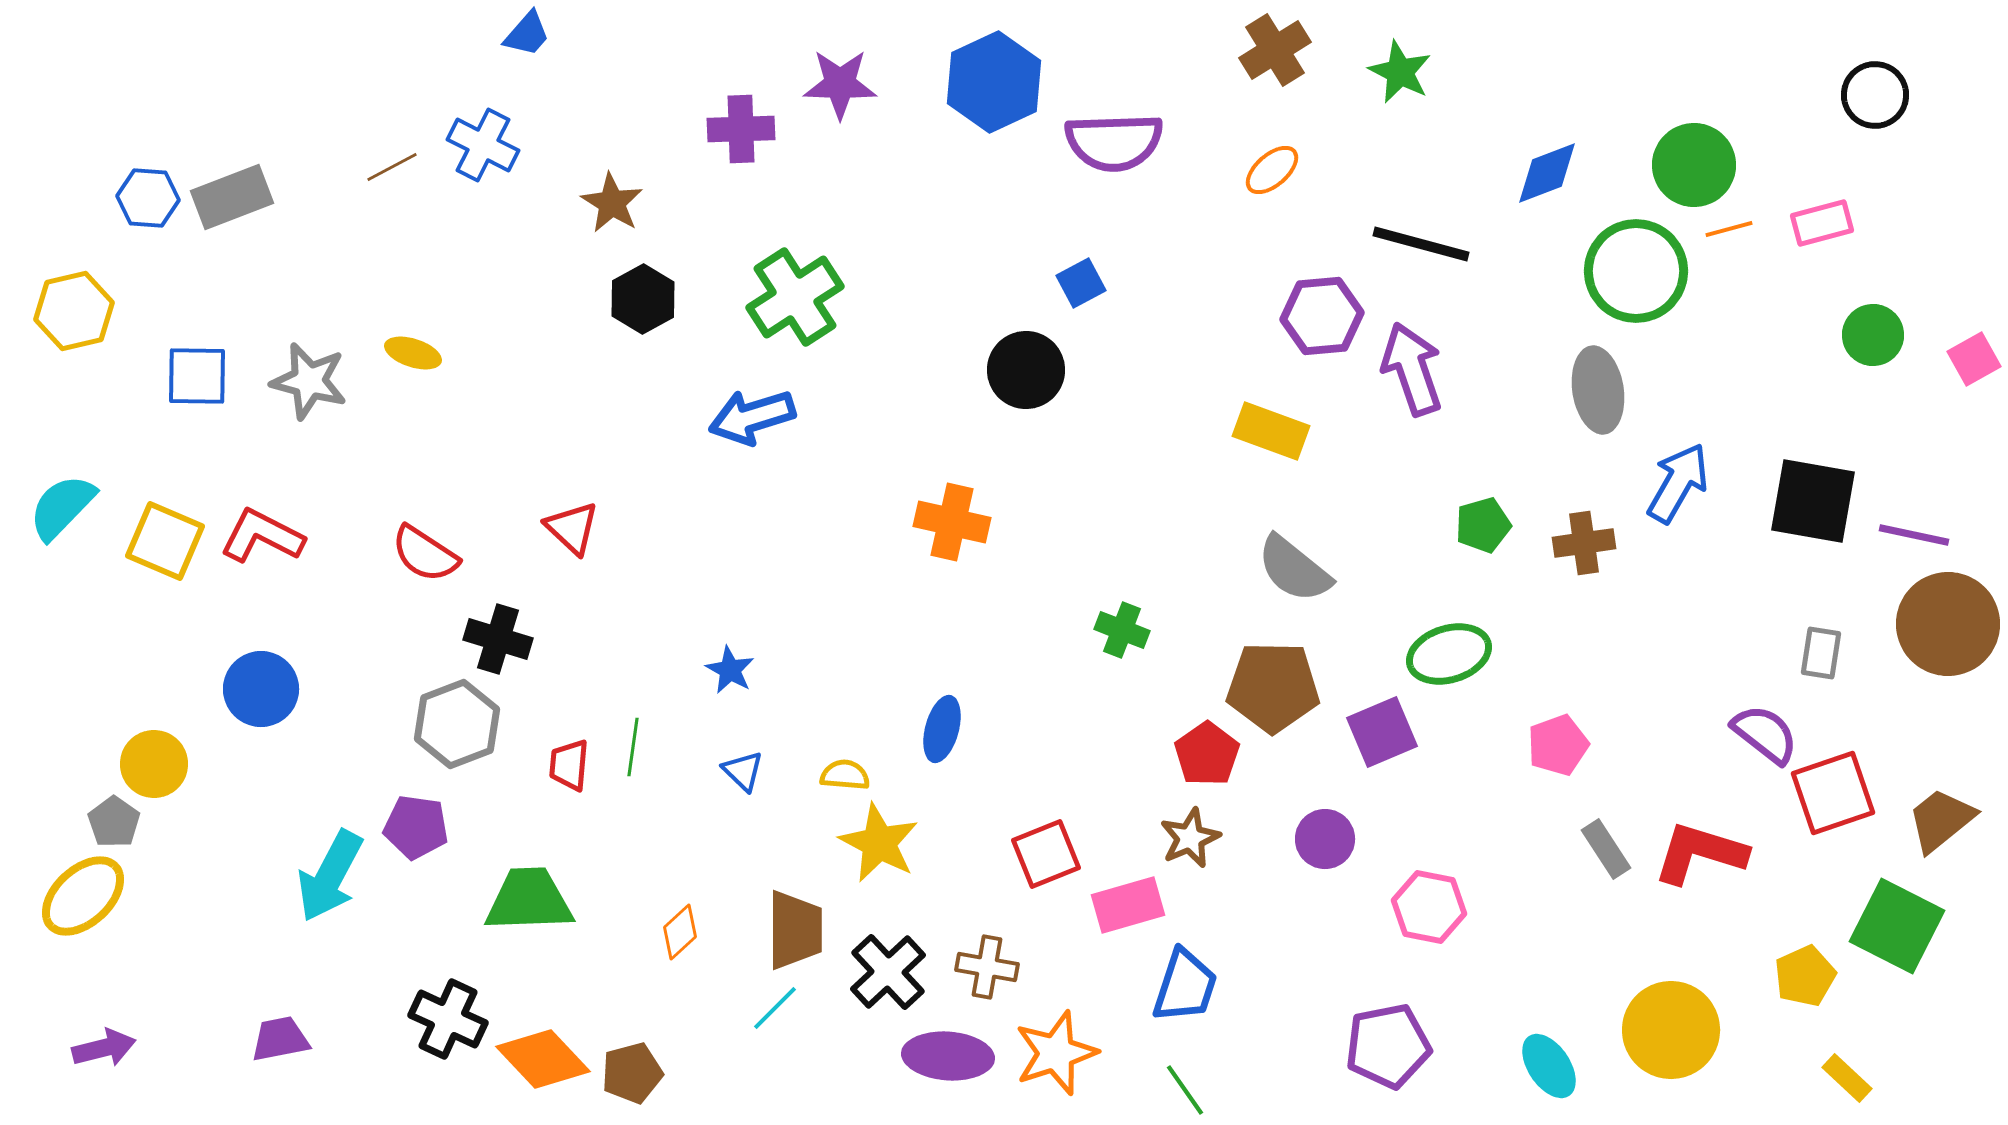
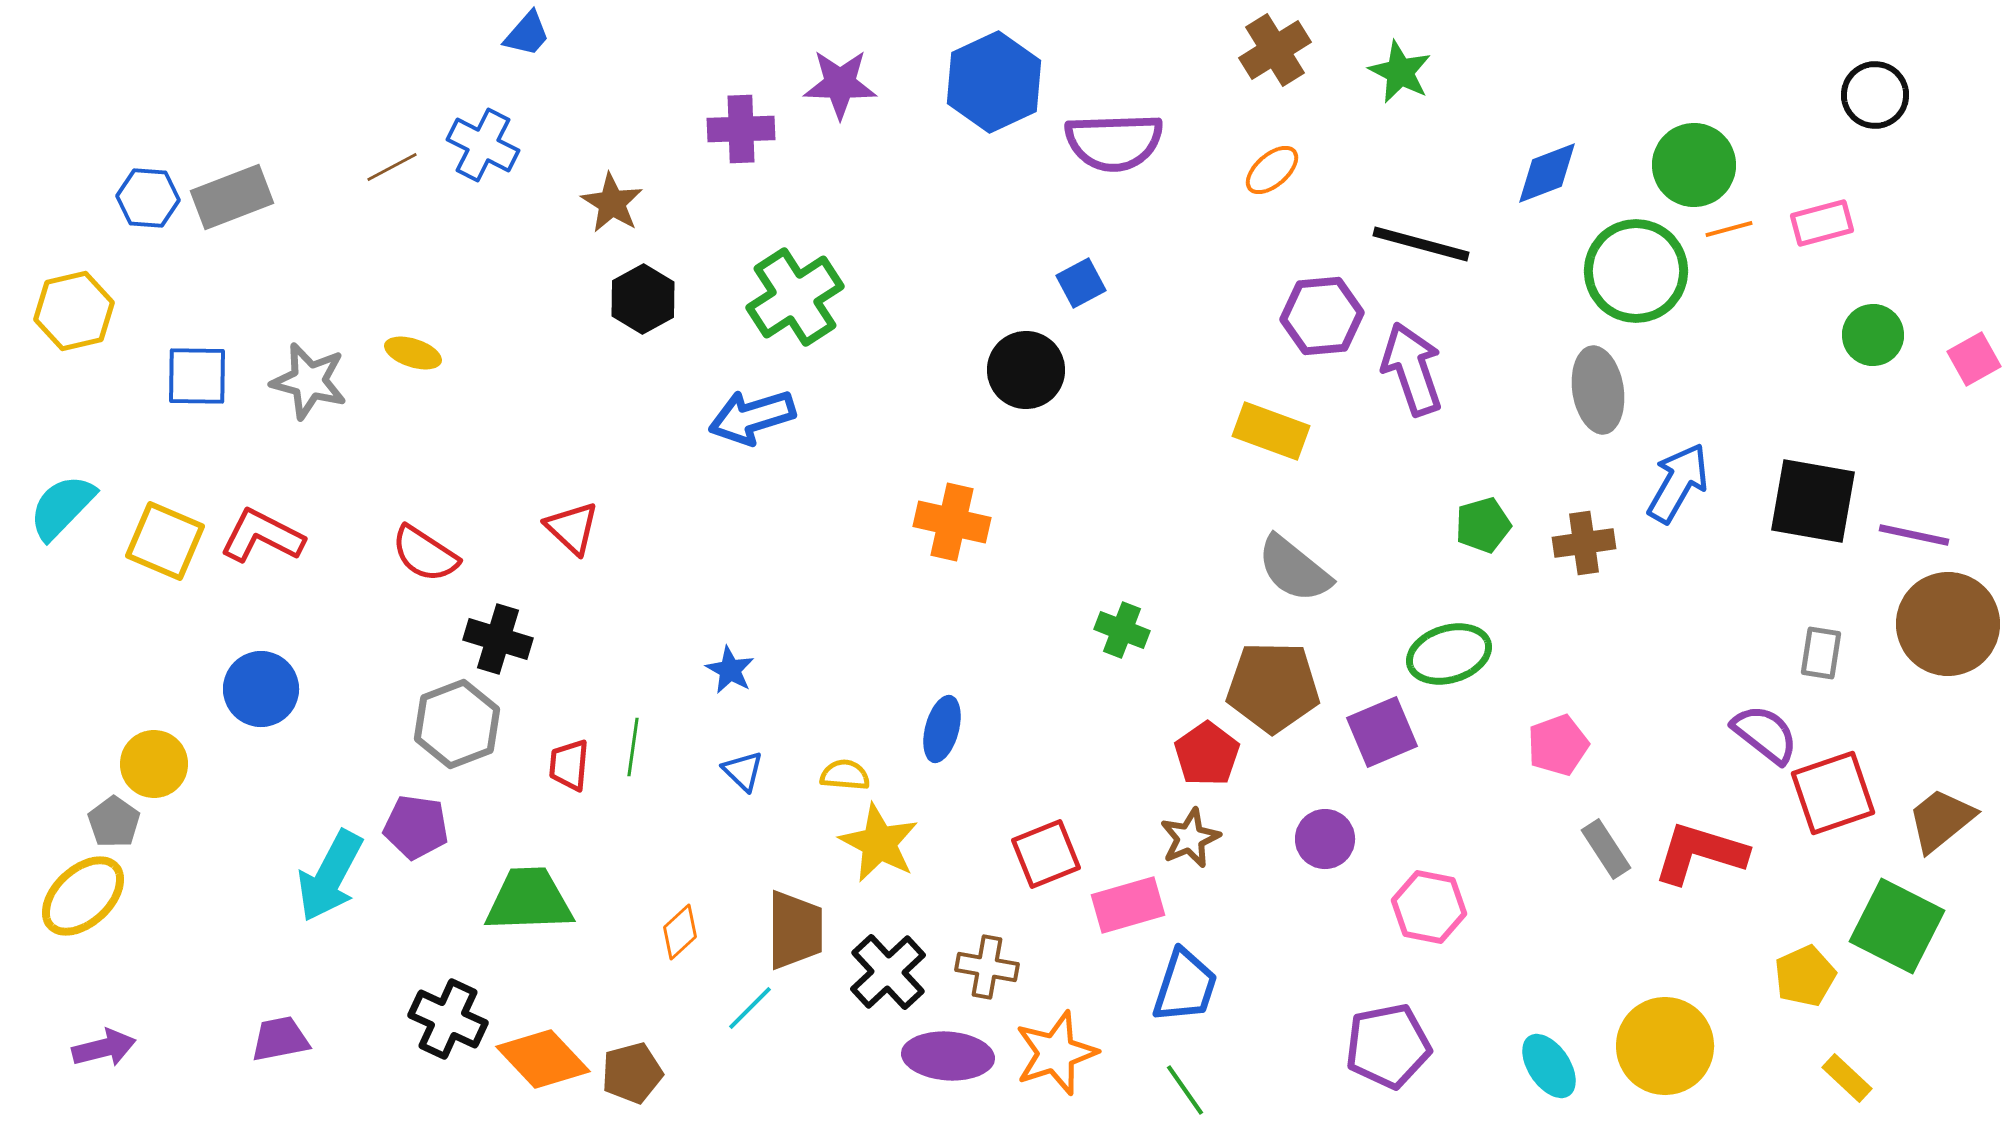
cyan line at (775, 1008): moved 25 px left
yellow circle at (1671, 1030): moved 6 px left, 16 px down
